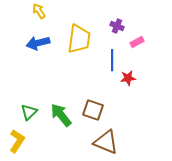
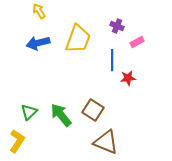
yellow trapezoid: moved 1 px left; rotated 12 degrees clockwise
brown square: rotated 15 degrees clockwise
